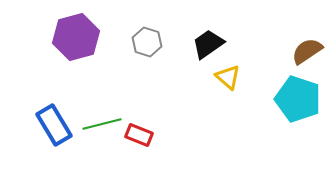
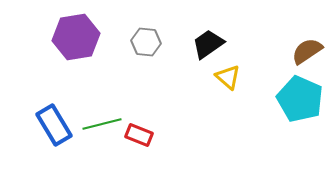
purple hexagon: rotated 6 degrees clockwise
gray hexagon: moved 1 px left; rotated 12 degrees counterclockwise
cyan pentagon: moved 2 px right; rotated 6 degrees clockwise
